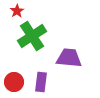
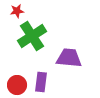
red star: rotated 24 degrees clockwise
red circle: moved 3 px right, 3 px down
